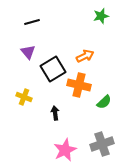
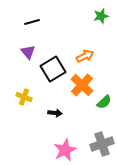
orange cross: moved 3 px right; rotated 30 degrees clockwise
black arrow: rotated 104 degrees clockwise
